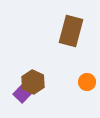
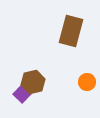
brown hexagon: rotated 20 degrees clockwise
